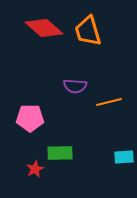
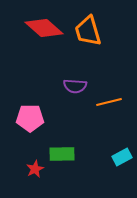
green rectangle: moved 2 px right, 1 px down
cyan rectangle: moved 2 px left; rotated 24 degrees counterclockwise
